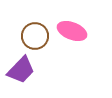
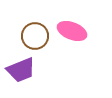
purple trapezoid: rotated 24 degrees clockwise
